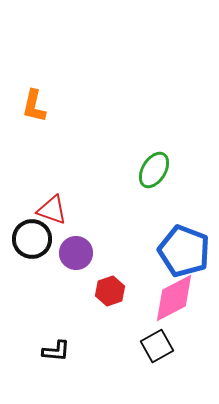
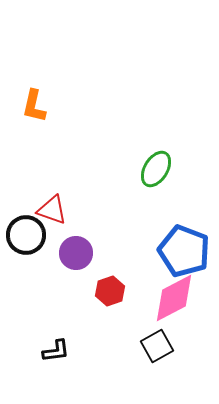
green ellipse: moved 2 px right, 1 px up
black circle: moved 6 px left, 4 px up
black L-shape: rotated 12 degrees counterclockwise
